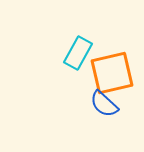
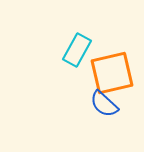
cyan rectangle: moved 1 px left, 3 px up
